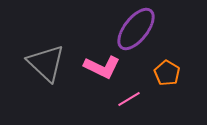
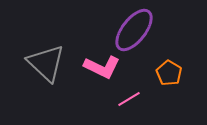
purple ellipse: moved 2 px left, 1 px down
orange pentagon: moved 2 px right
